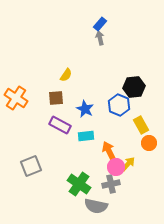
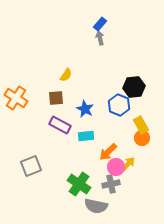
orange circle: moved 7 px left, 5 px up
orange arrow: moved 1 px left, 1 px down; rotated 108 degrees counterclockwise
